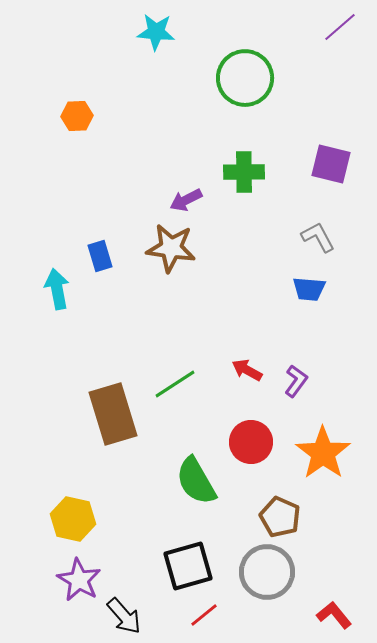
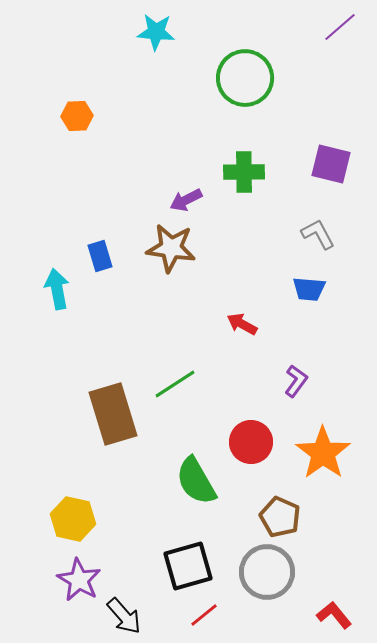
gray L-shape: moved 3 px up
red arrow: moved 5 px left, 46 px up
